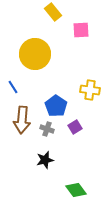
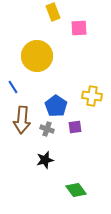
yellow rectangle: rotated 18 degrees clockwise
pink square: moved 2 px left, 2 px up
yellow circle: moved 2 px right, 2 px down
yellow cross: moved 2 px right, 6 px down
purple square: rotated 24 degrees clockwise
